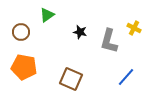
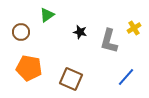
yellow cross: rotated 32 degrees clockwise
orange pentagon: moved 5 px right, 1 px down
